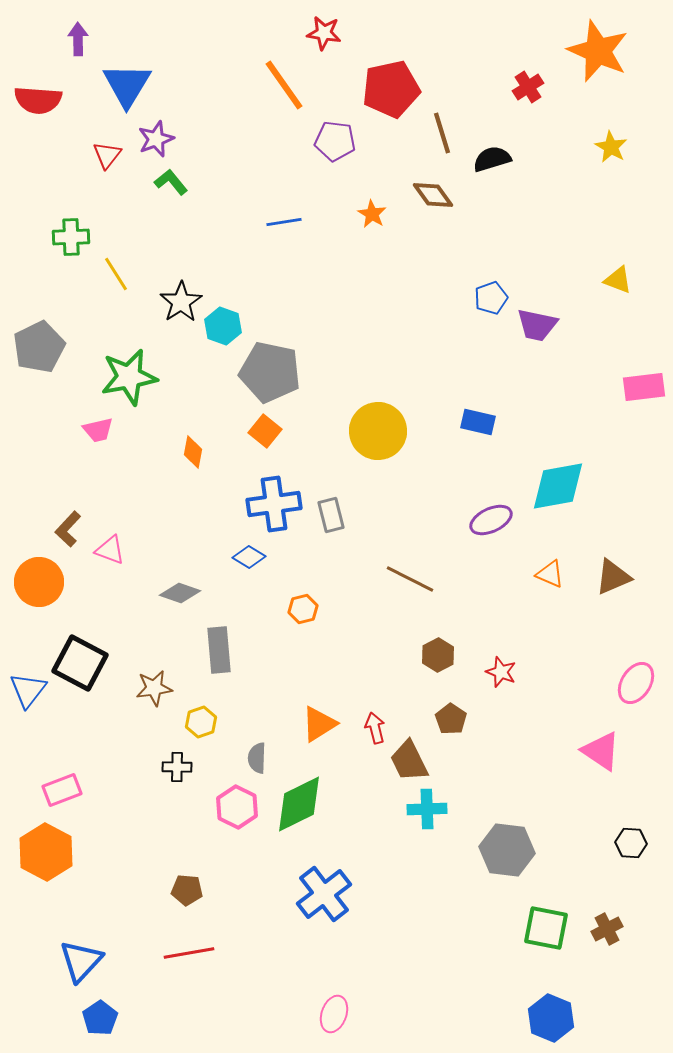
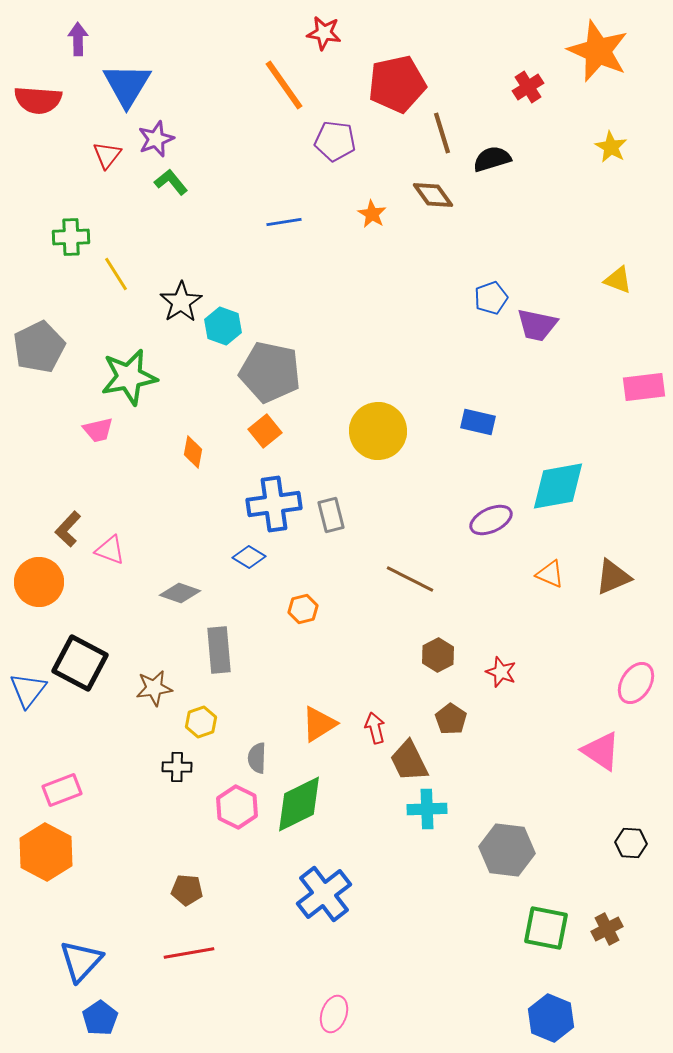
red pentagon at (391, 89): moved 6 px right, 5 px up
orange square at (265, 431): rotated 12 degrees clockwise
